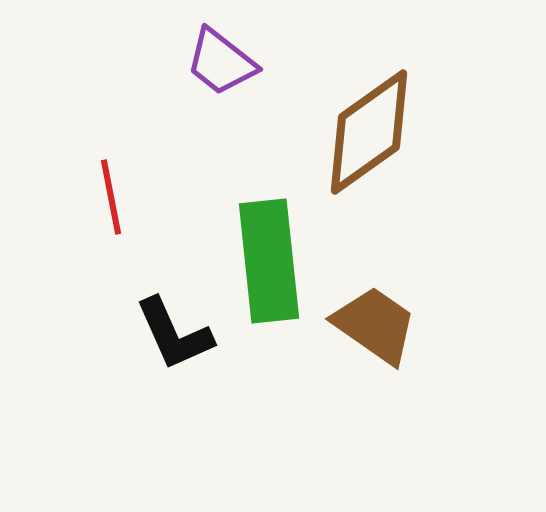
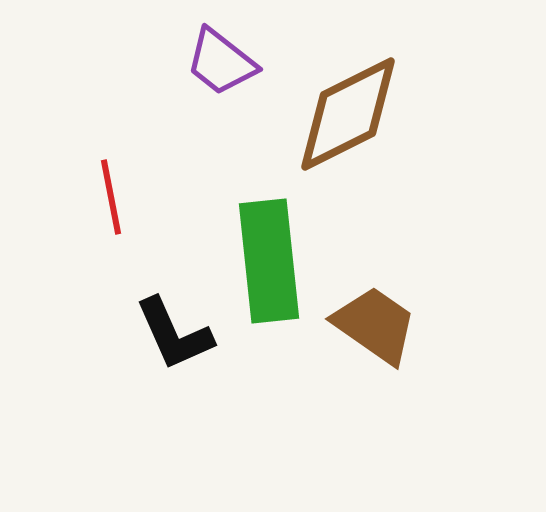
brown diamond: moved 21 px left, 18 px up; rotated 9 degrees clockwise
